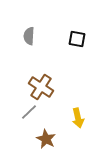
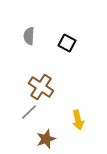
black square: moved 10 px left, 4 px down; rotated 18 degrees clockwise
yellow arrow: moved 2 px down
brown star: rotated 24 degrees clockwise
